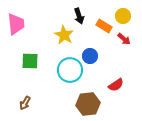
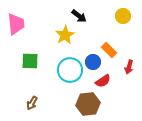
black arrow: rotated 35 degrees counterclockwise
orange rectangle: moved 5 px right, 24 px down; rotated 14 degrees clockwise
yellow star: moved 1 px right; rotated 12 degrees clockwise
red arrow: moved 5 px right, 28 px down; rotated 64 degrees clockwise
blue circle: moved 3 px right, 6 px down
red semicircle: moved 13 px left, 4 px up
brown arrow: moved 7 px right
